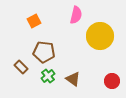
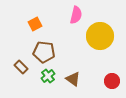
orange square: moved 1 px right, 3 px down
